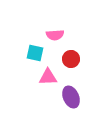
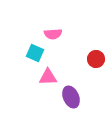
pink semicircle: moved 2 px left, 1 px up
cyan square: rotated 12 degrees clockwise
red circle: moved 25 px right
